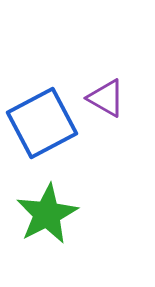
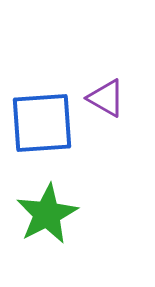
blue square: rotated 24 degrees clockwise
